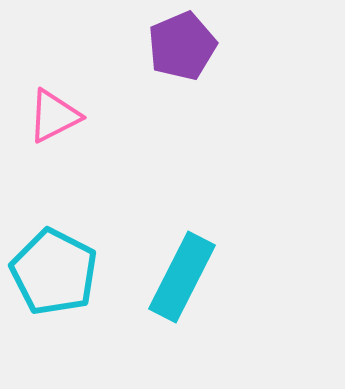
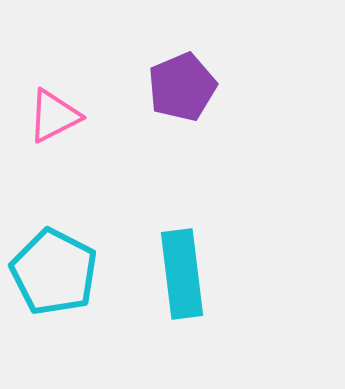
purple pentagon: moved 41 px down
cyan rectangle: moved 3 px up; rotated 34 degrees counterclockwise
